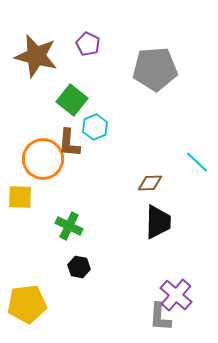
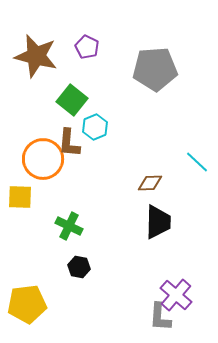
purple pentagon: moved 1 px left, 3 px down
